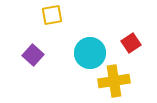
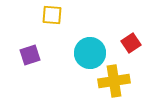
yellow square: rotated 15 degrees clockwise
purple square: moved 3 px left; rotated 30 degrees clockwise
